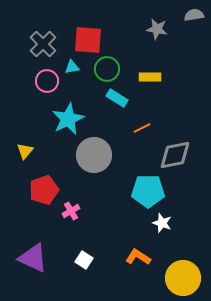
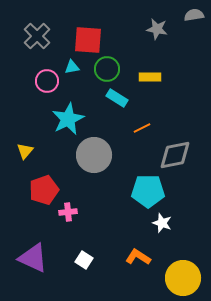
gray cross: moved 6 px left, 8 px up
pink cross: moved 3 px left, 1 px down; rotated 24 degrees clockwise
